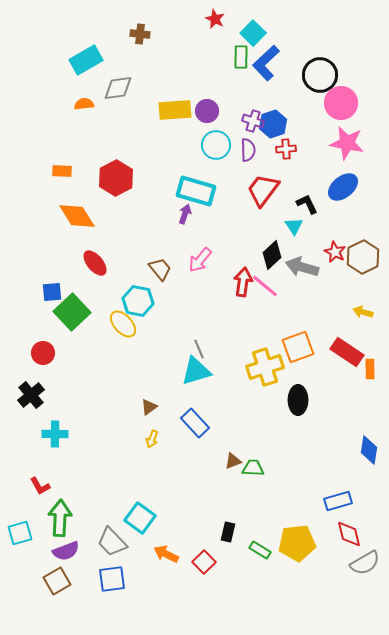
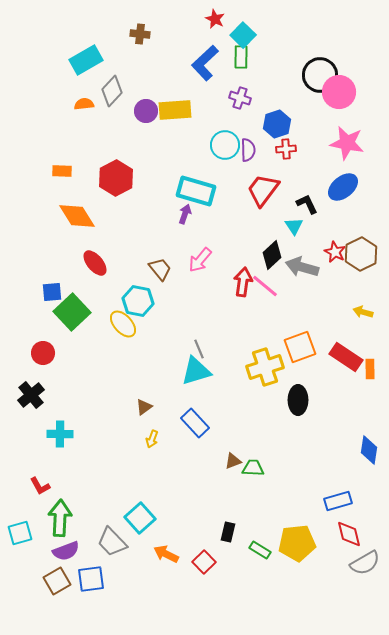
cyan square at (253, 33): moved 10 px left, 2 px down
blue L-shape at (266, 63): moved 61 px left
gray diamond at (118, 88): moved 6 px left, 3 px down; rotated 40 degrees counterclockwise
pink circle at (341, 103): moved 2 px left, 11 px up
purple circle at (207, 111): moved 61 px left
purple cross at (253, 121): moved 13 px left, 23 px up
blue hexagon at (273, 124): moved 4 px right
cyan circle at (216, 145): moved 9 px right
brown hexagon at (363, 257): moved 2 px left, 3 px up
orange square at (298, 347): moved 2 px right
red rectangle at (347, 352): moved 1 px left, 5 px down
brown triangle at (149, 407): moved 5 px left
cyan cross at (55, 434): moved 5 px right
cyan square at (140, 518): rotated 12 degrees clockwise
blue square at (112, 579): moved 21 px left
